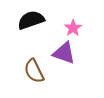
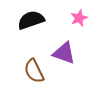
pink star: moved 6 px right, 10 px up; rotated 12 degrees clockwise
